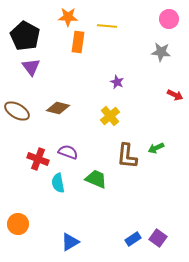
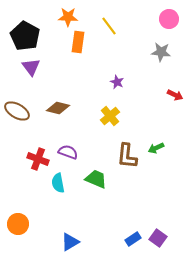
yellow line: moved 2 px right; rotated 48 degrees clockwise
